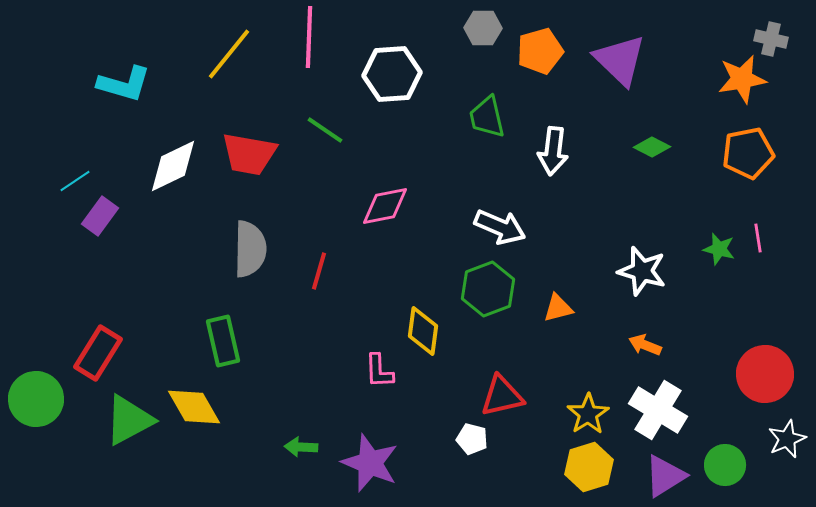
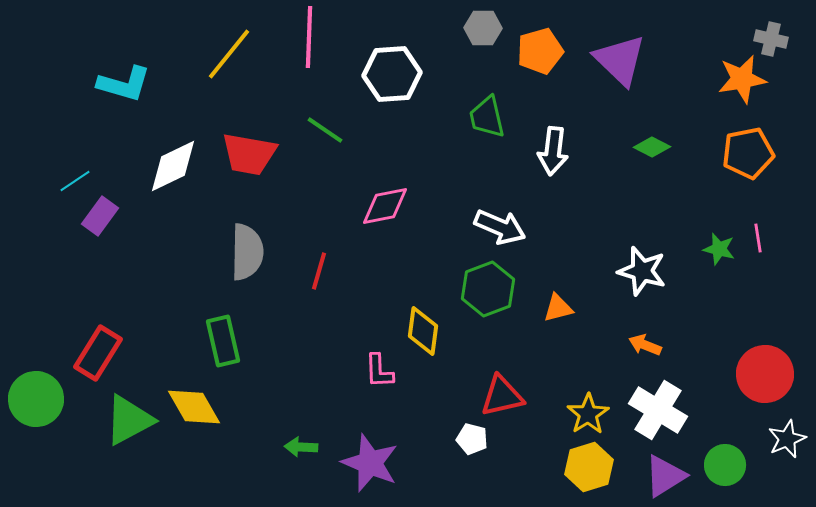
gray semicircle at (250, 249): moved 3 px left, 3 px down
